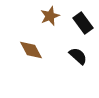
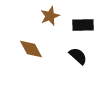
black rectangle: moved 2 px down; rotated 55 degrees counterclockwise
brown diamond: moved 1 px up
